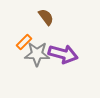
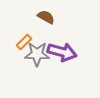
brown semicircle: rotated 24 degrees counterclockwise
purple arrow: moved 1 px left, 2 px up
